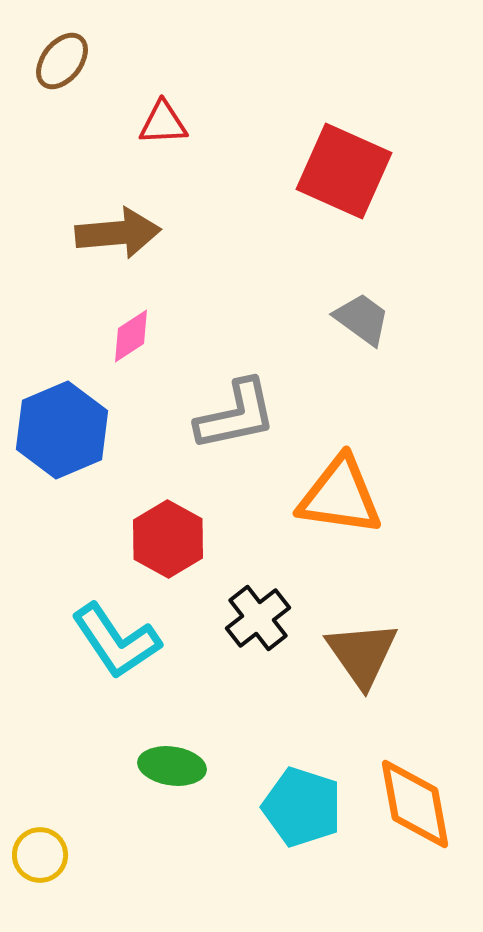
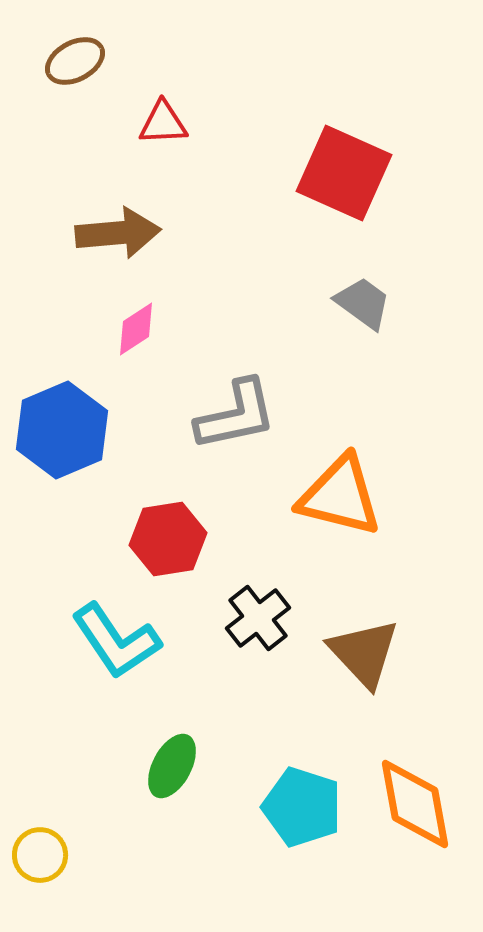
brown ellipse: moved 13 px right; rotated 24 degrees clockwise
red square: moved 2 px down
gray trapezoid: moved 1 px right, 16 px up
pink diamond: moved 5 px right, 7 px up
orange triangle: rotated 6 degrees clockwise
red hexagon: rotated 22 degrees clockwise
brown triangle: moved 2 px right, 1 px up; rotated 8 degrees counterclockwise
green ellipse: rotated 70 degrees counterclockwise
